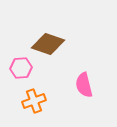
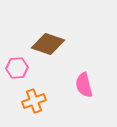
pink hexagon: moved 4 px left
